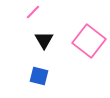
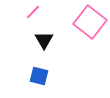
pink square: moved 1 px right, 19 px up
